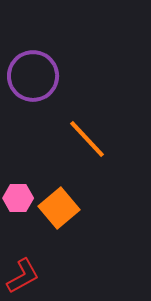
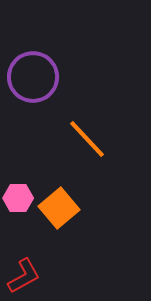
purple circle: moved 1 px down
red L-shape: moved 1 px right
